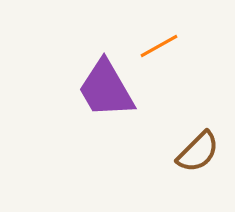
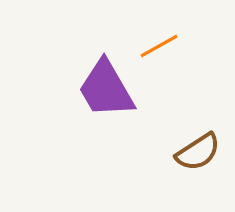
brown semicircle: rotated 12 degrees clockwise
